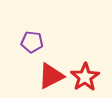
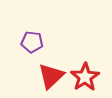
red triangle: rotated 16 degrees counterclockwise
